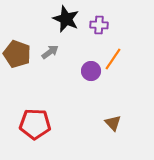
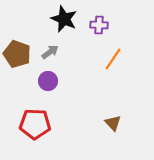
black star: moved 2 px left
purple circle: moved 43 px left, 10 px down
